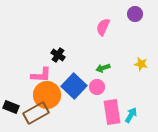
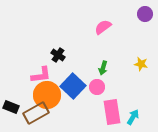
purple circle: moved 10 px right
pink semicircle: rotated 30 degrees clockwise
green arrow: rotated 56 degrees counterclockwise
pink L-shape: rotated 10 degrees counterclockwise
blue square: moved 1 px left
cyan arrow: moved 2 px right, 2 px down
